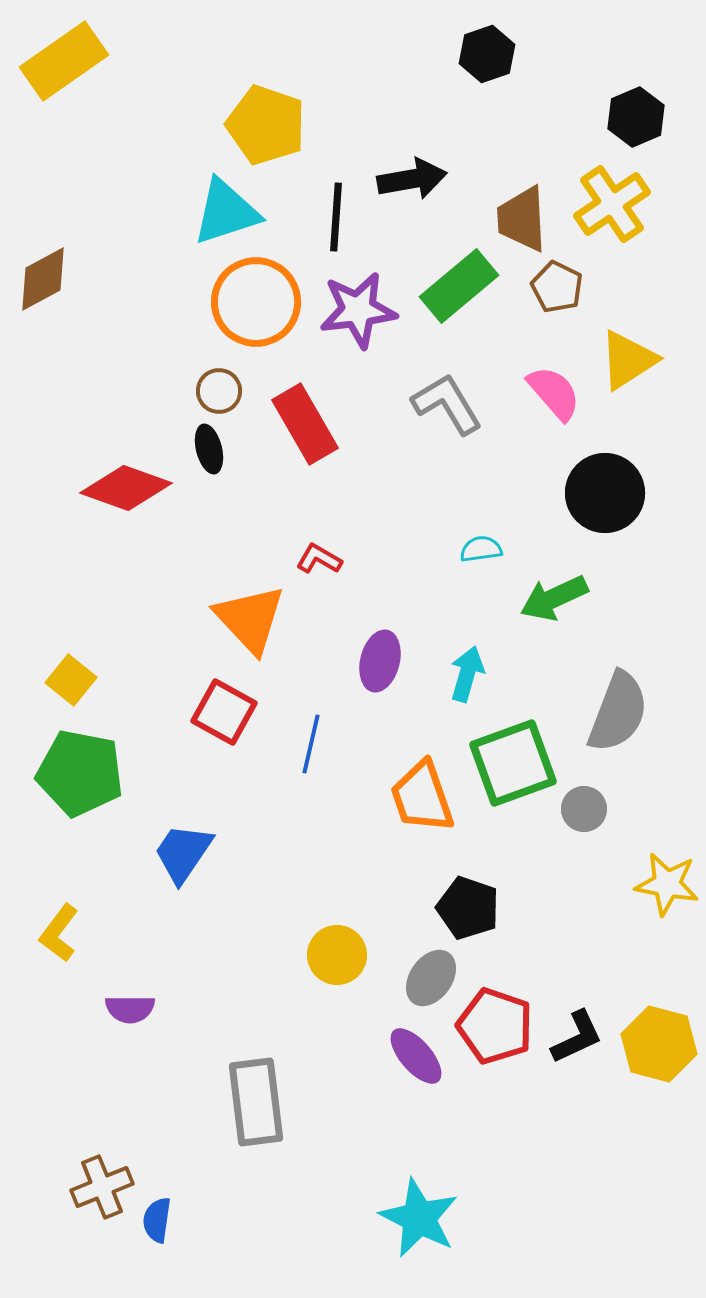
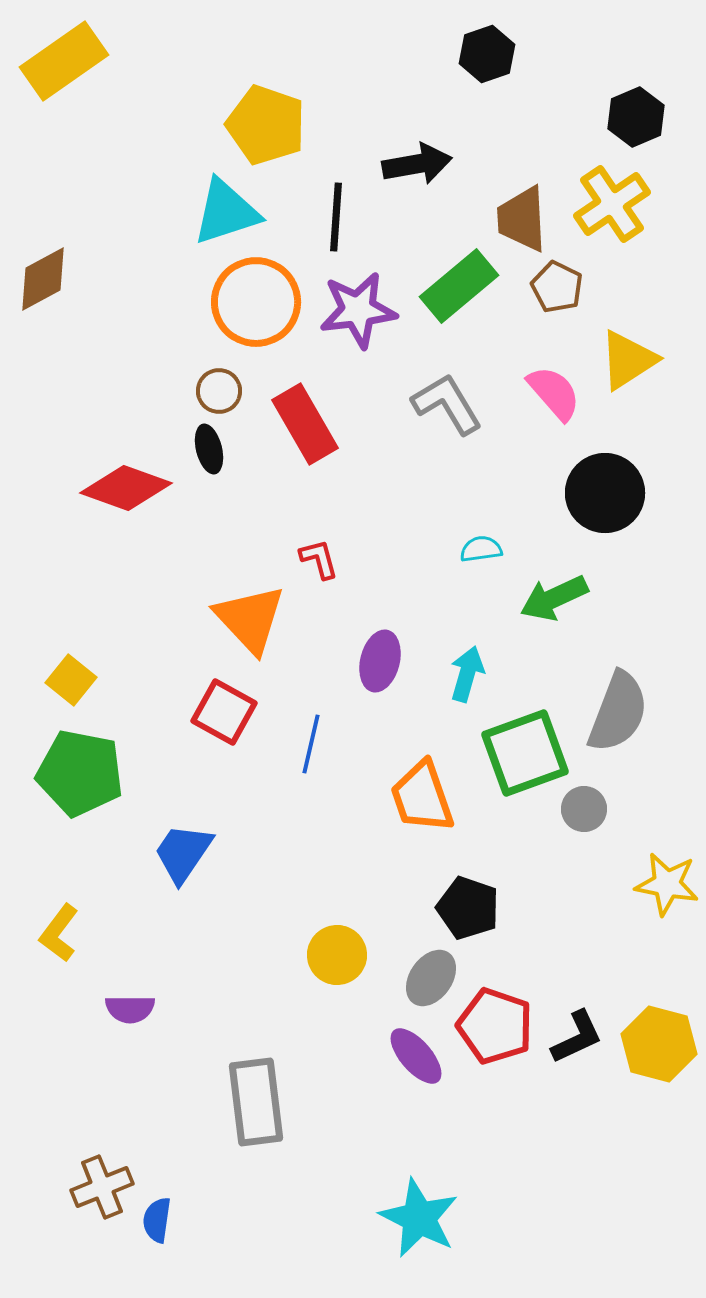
black arrow at (412, 179): moved 5 px right, 15 px up
red L-shape at (319, 559): rotated 45 degrees clockwise
green square at (513, 763): moved 12 px right, 10 px up
